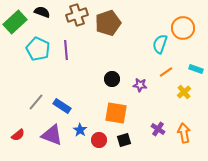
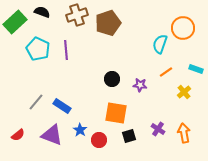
black square: moved 5 px right, 4 px up
